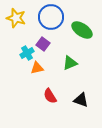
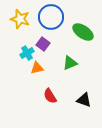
yellow star: moved 4 px right, 1 px down
green ellipse: moved 1 px right, 2 px down
black triangle: moved 3 px right
